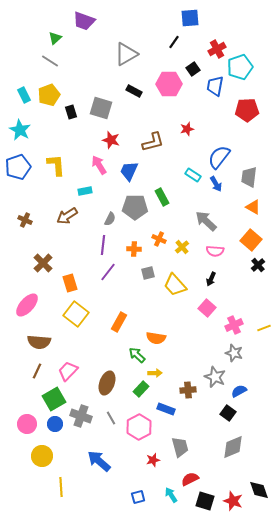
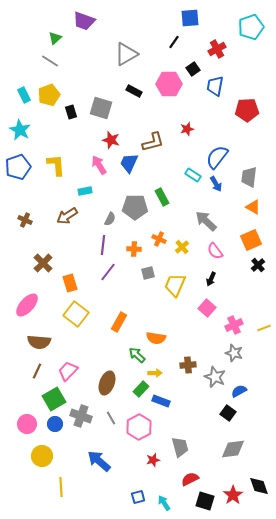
cyan pentagon at (240, 67): moved 11 px right, 40 px up
blue semicircle at (219, 157): moved 2 px left
blue trapezoid at (129, 171): moved 8 px up
orange square at (251, 240): rotated 25 degrees clockwise
pink semicircle at (215, 251): rotated 48 degrees clockwise
yellow trapezoid at (175, 285): rotated 65 degrees clockwise
brown cross at (188, 390): moved 25 px up
blue rectangle at (166, 409): moved 5 px left, 8 px up
gray diamond at (233, 447): moved 2 px down; rotated 15 degrees clockwise
black diamond at (259, 490): moved 4 px up
cyan arrow at (171, 495): moved 7 px left, 8 px down
red star at (233, 501): moved 6 px up; rotated 18 degrees clockwise
